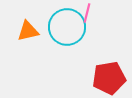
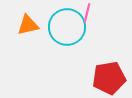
orange triangle: moved 6 px up
